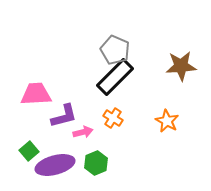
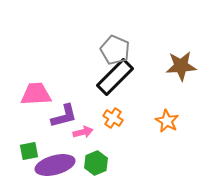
green square: rotated 30 degrees clockwise
